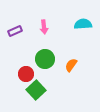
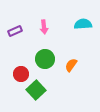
red circle: moved 5 px left
